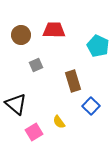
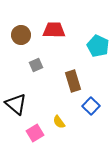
pink square: moved 1 px right, 1 px down
